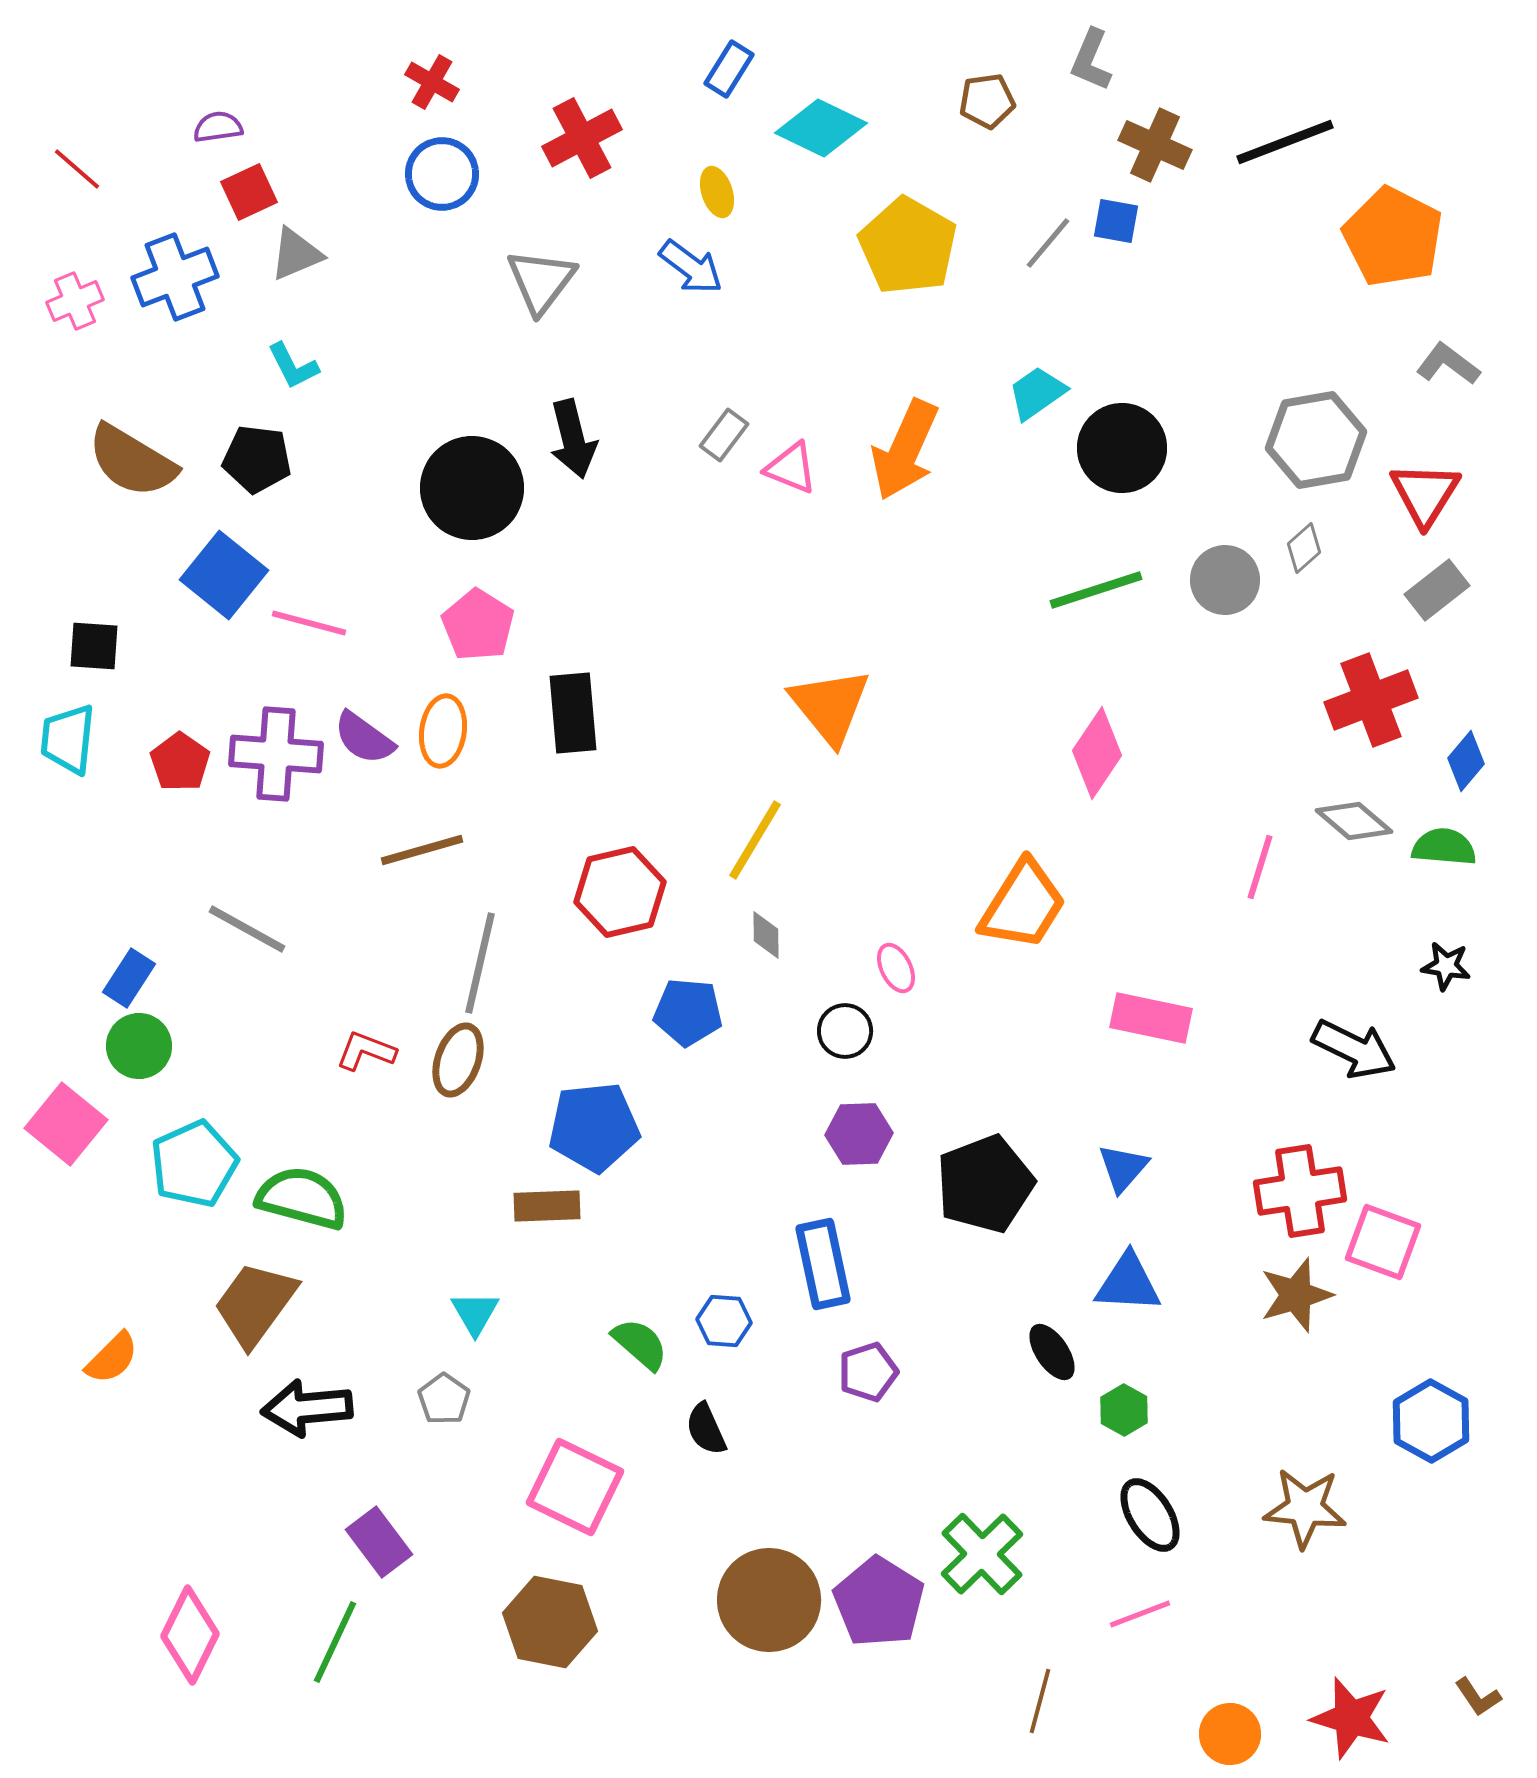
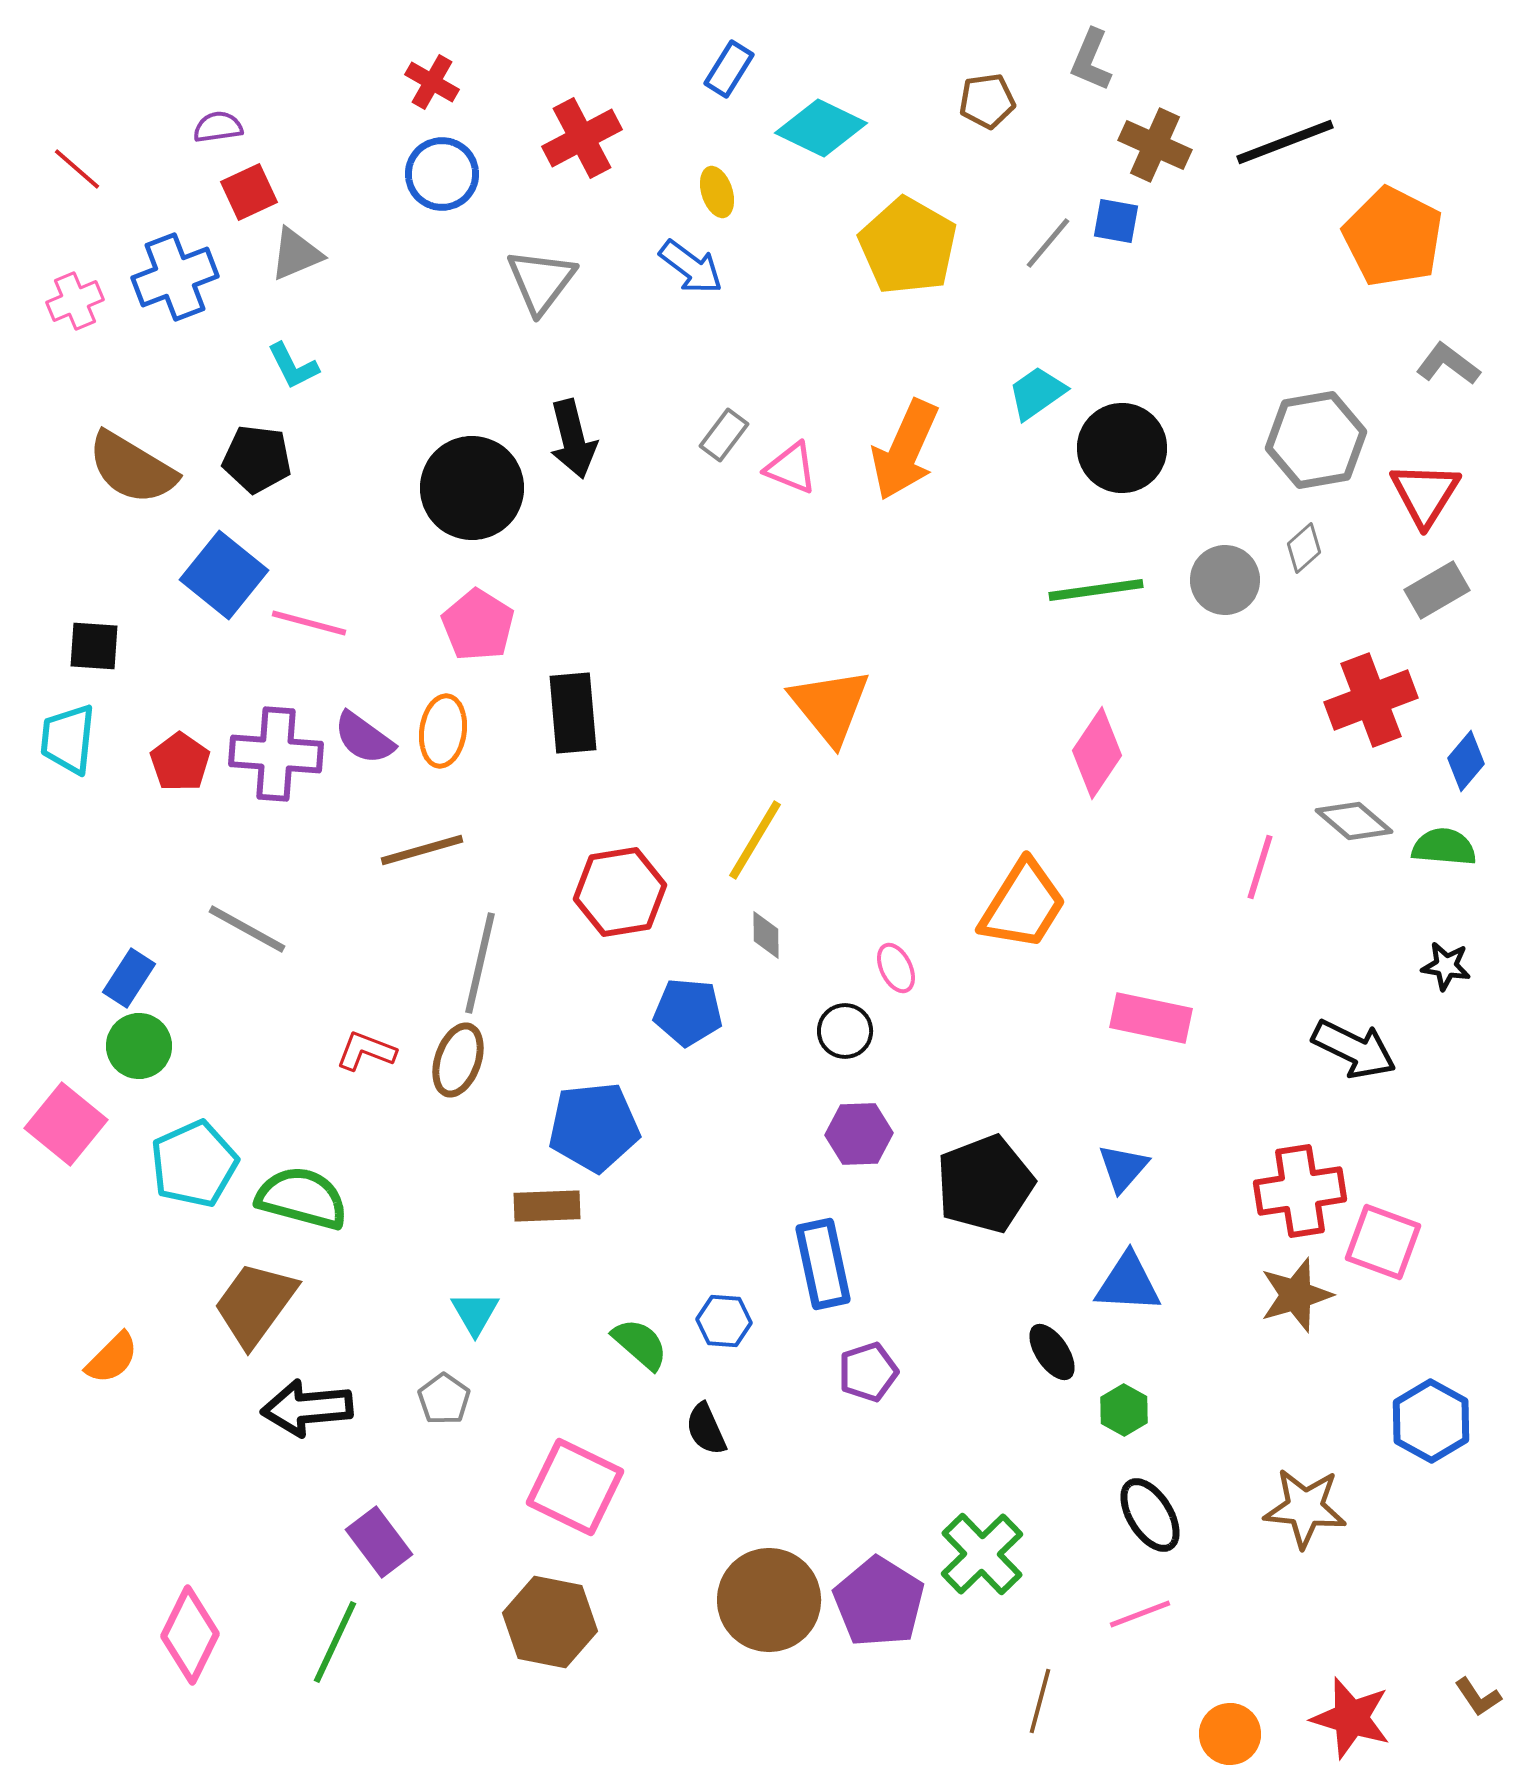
brown semicircle at (132, 461): moved 7 px down
green line at (1096, 590): rotated 10 degrees clockwise
gray rectangle at (1437, 590): rotated 8 degrees clockwise
red hexagon at (620, 892): rotated 4 degrees clockwise
